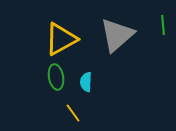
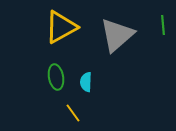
yellow triangle: moved 12 px up
